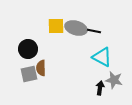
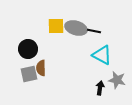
cyan triangle: moved 2 px up
gray star: moved 3 px right
